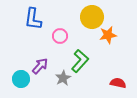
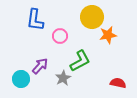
blue L-shape: moved 2 px right, 1 px down
green L-shape: rotated 20 degrees clockwise
